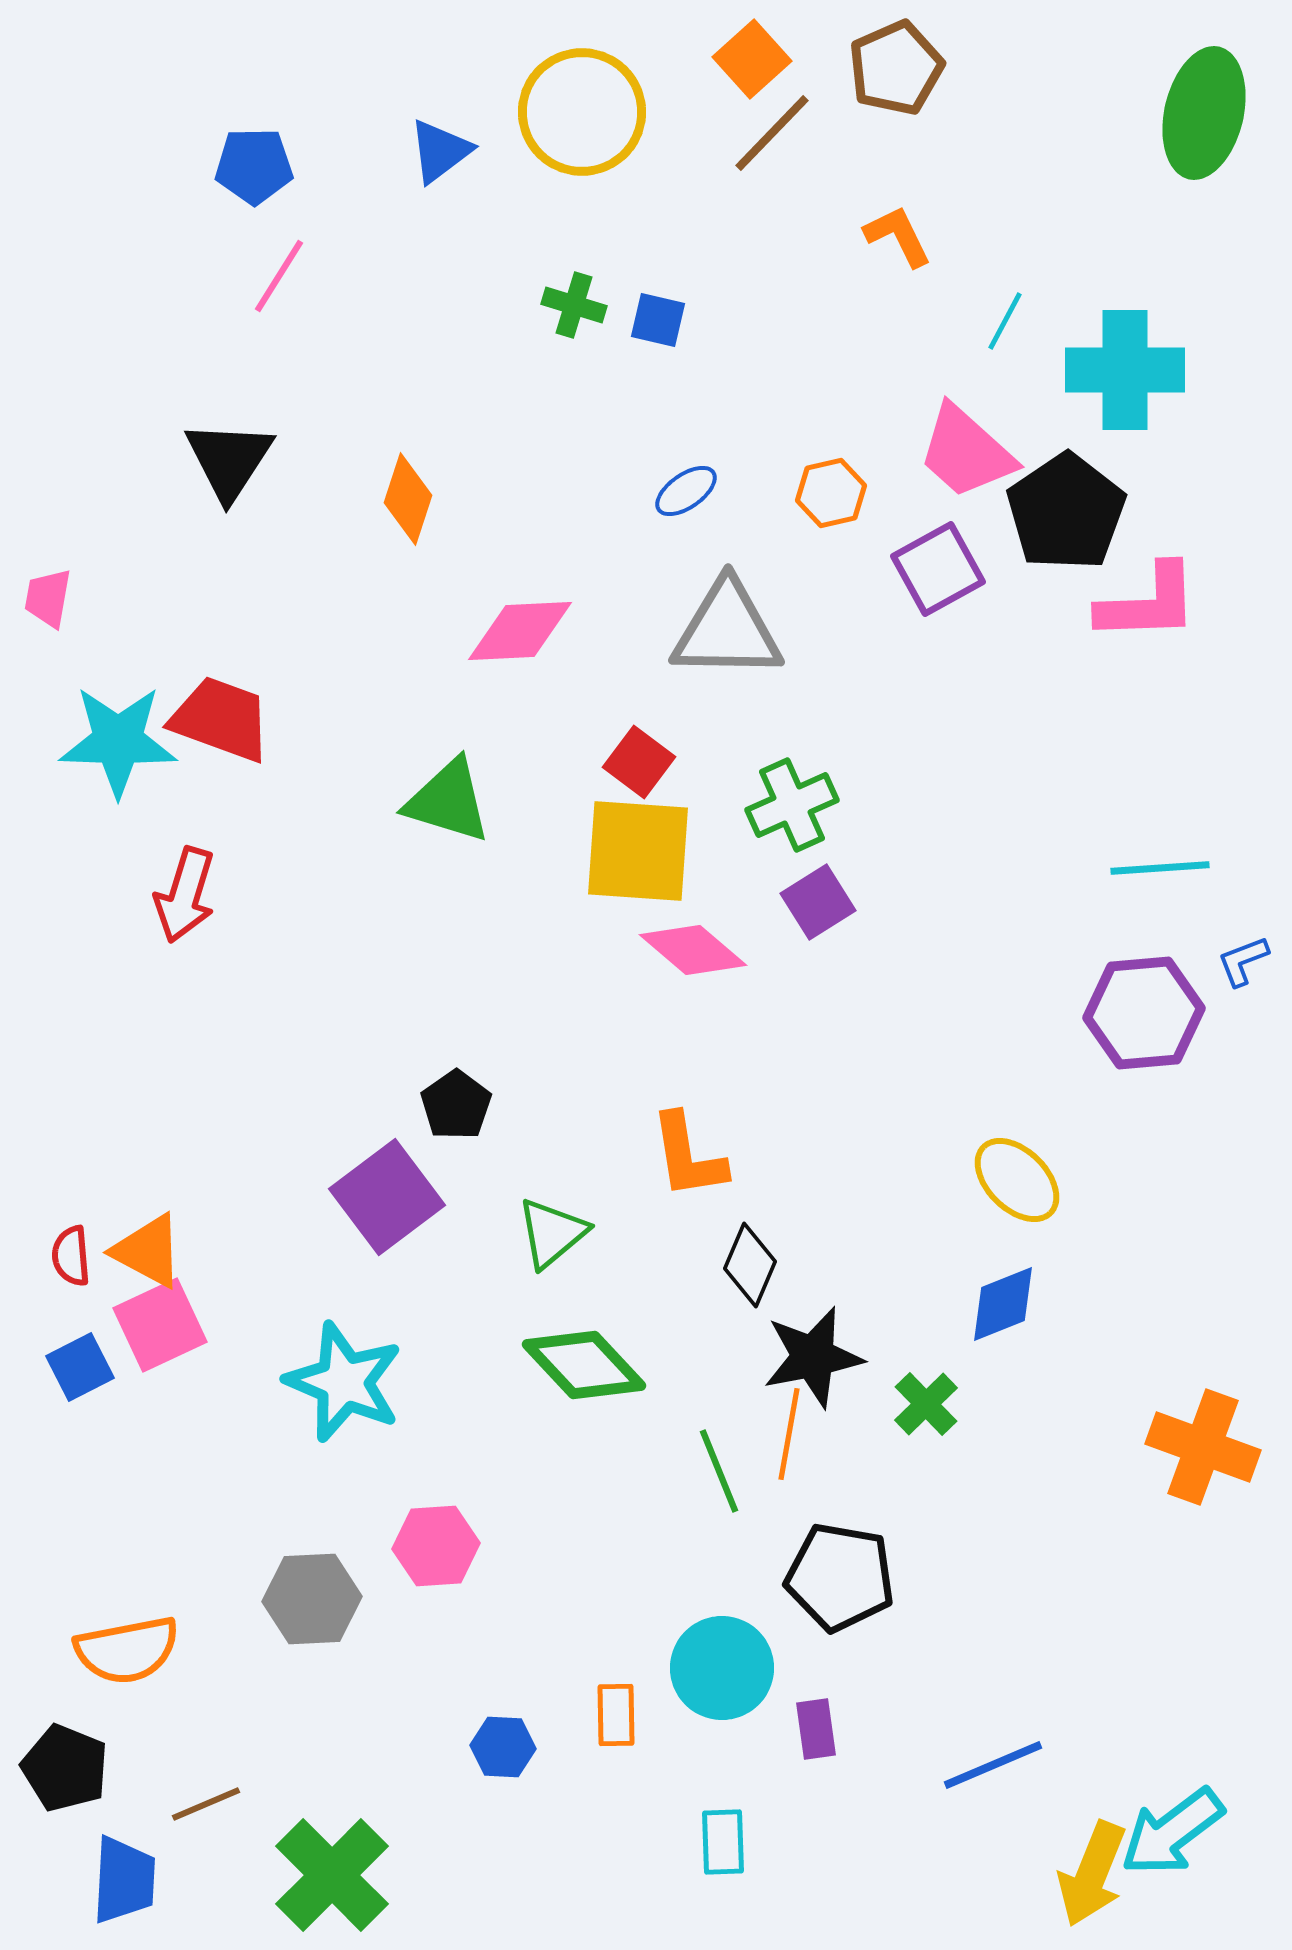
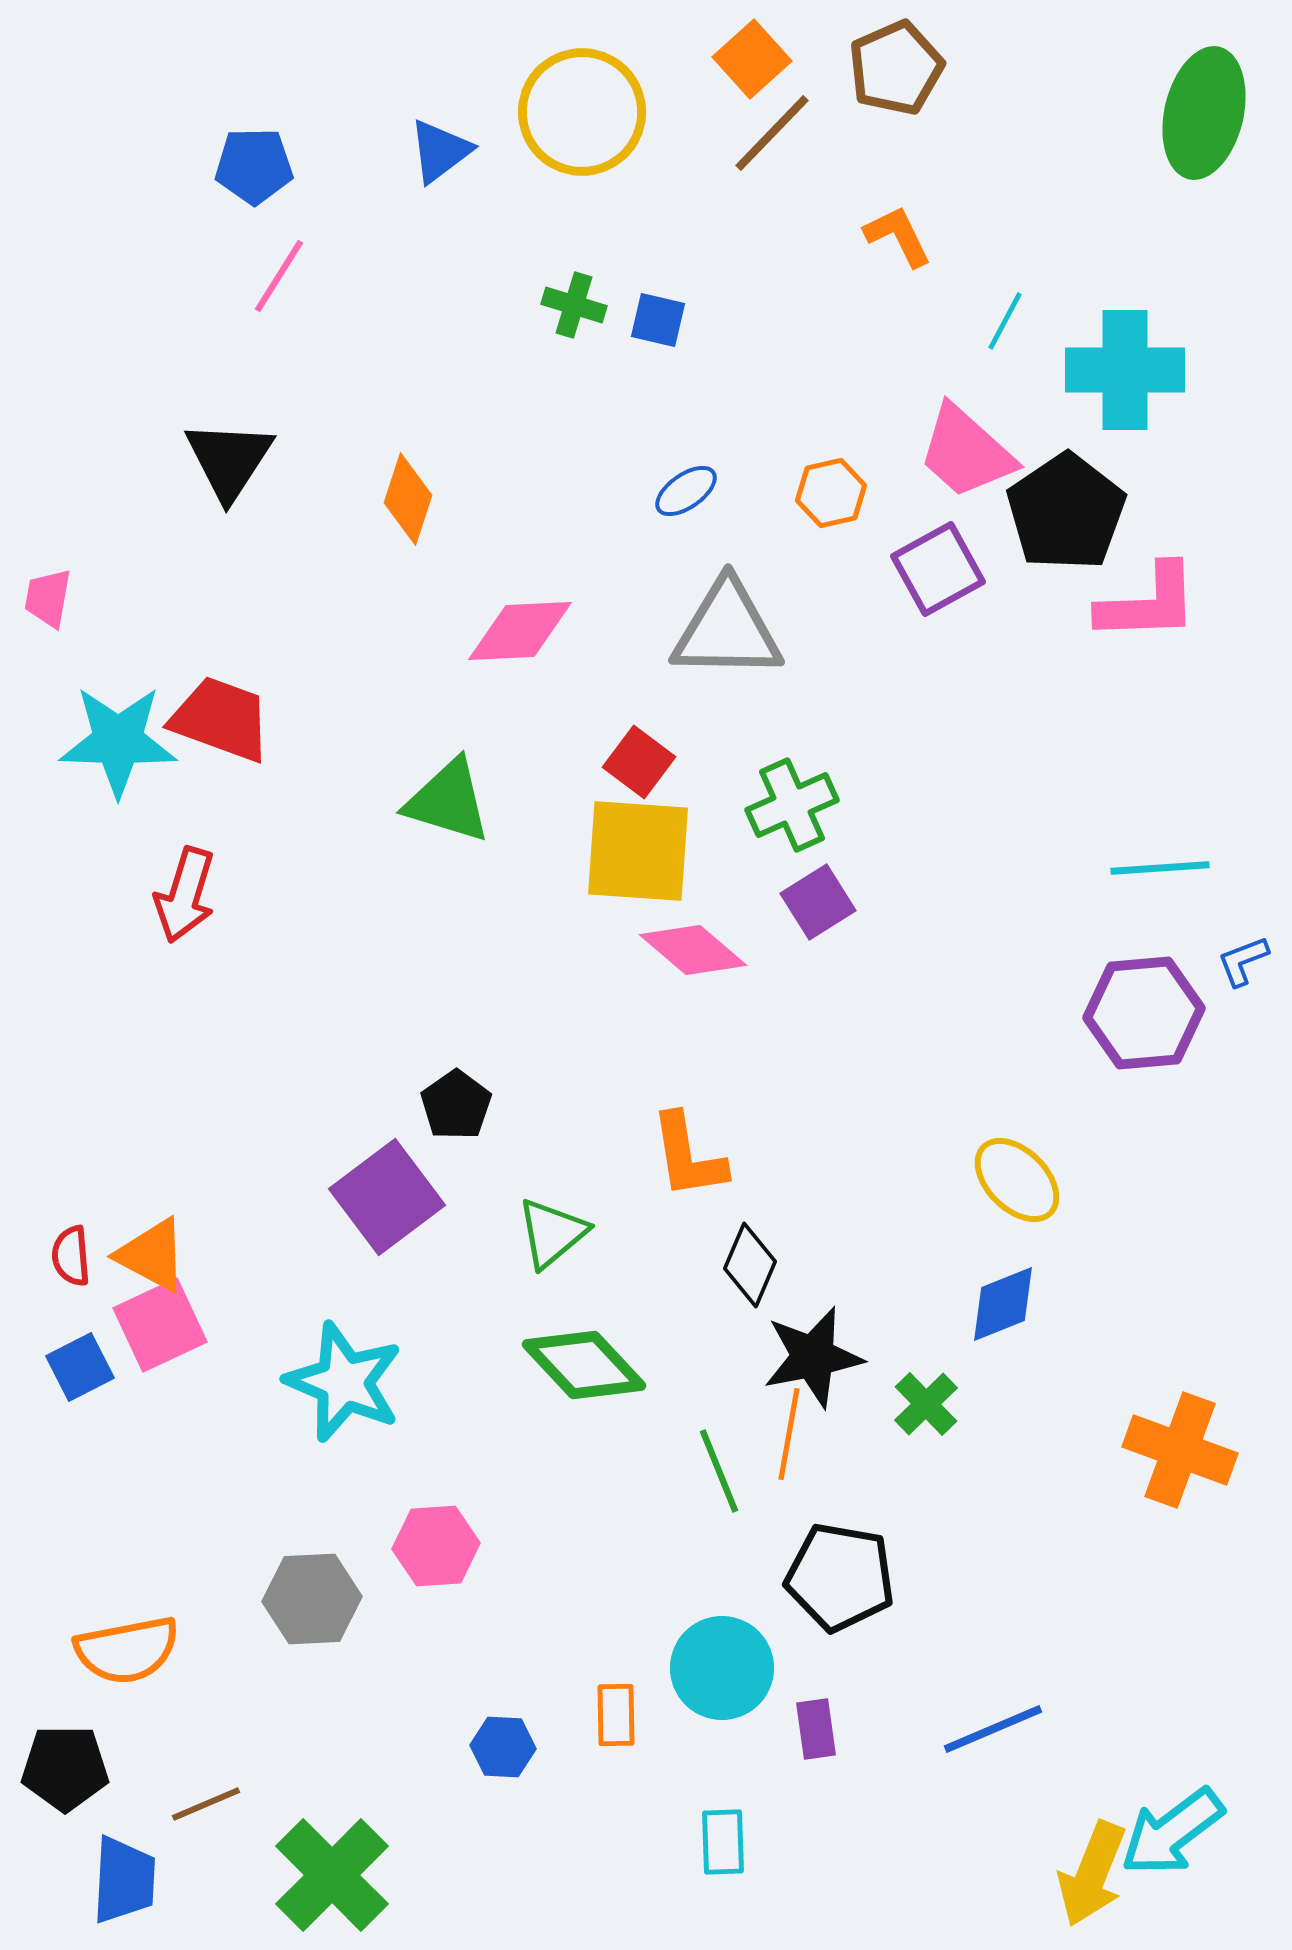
orange triangle at (148, 1251): moved 4 px right, 4 px down
orange cross at (1203, 1447): moved 23 px left, 3 px down
blue line at (993, 1765): moved 36 px up
black pentagon at (65, 1768): rotated 22 degrees counterclockwise
